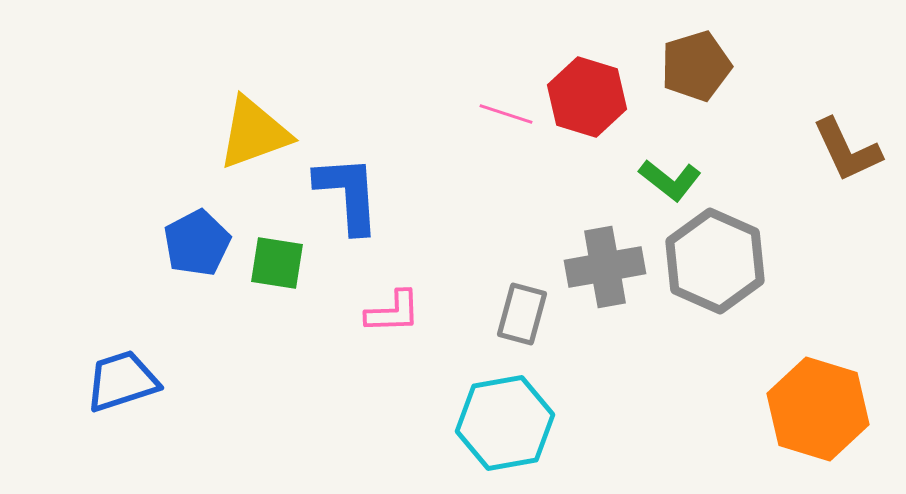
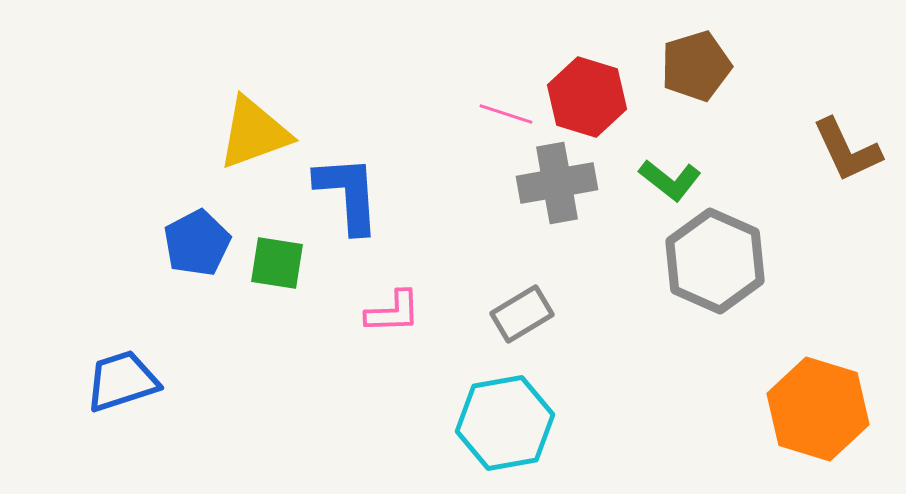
gray cross: moved 48 px left, 84 px up
gray rectangle: rotated 44 degrees clockwise
